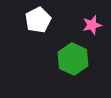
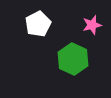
white pentagon: moved 4 px down
